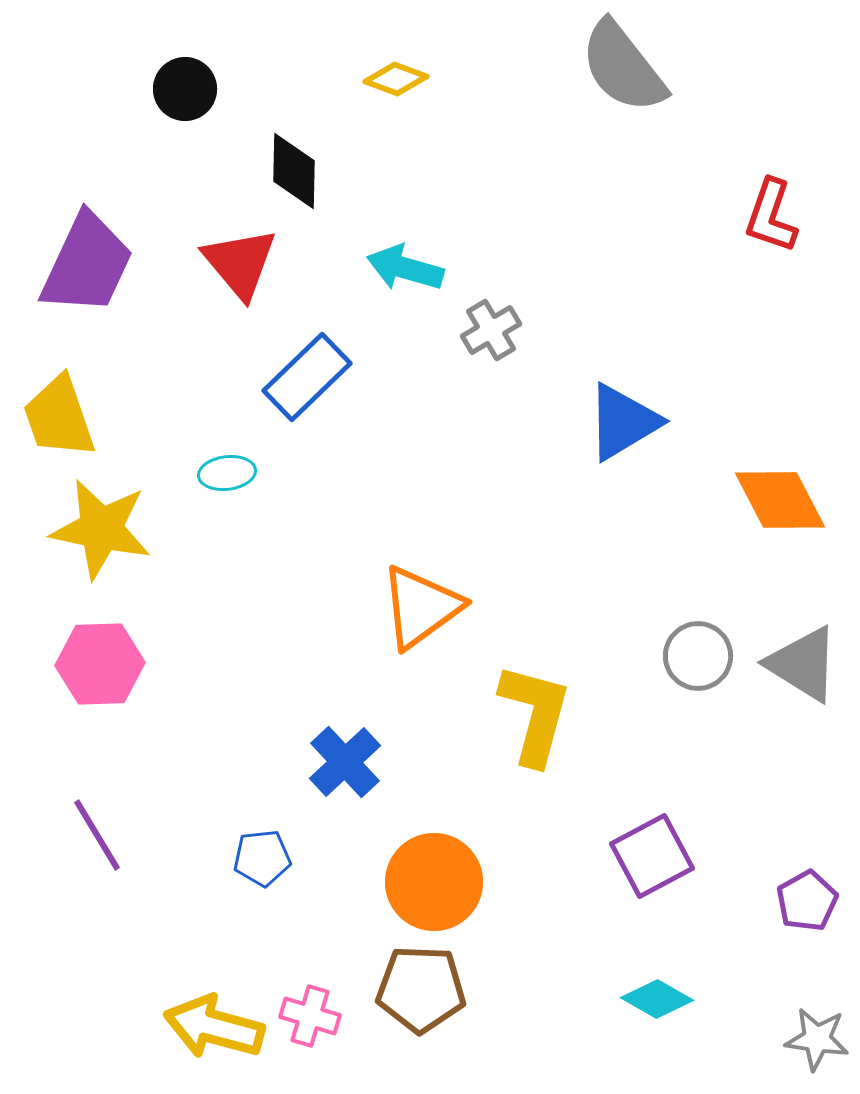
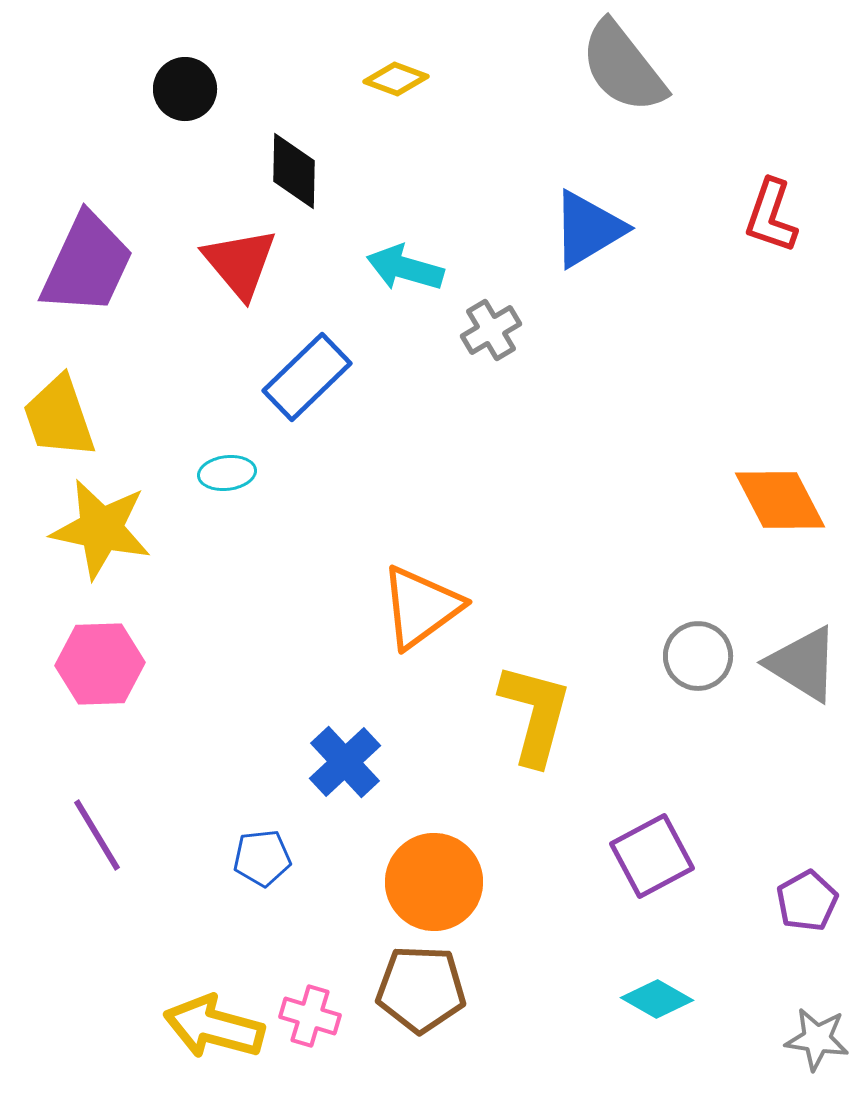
blue triangle: moved 35 px left, 193 px up
